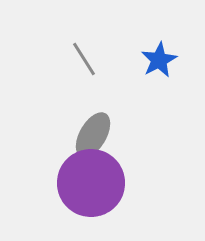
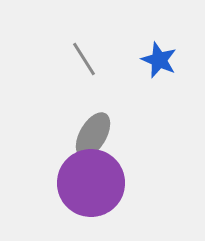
blue star: rotated 21 degrees counterclockwise
